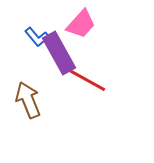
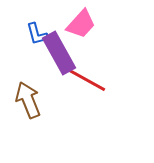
blue L-shape: moved 3 px up; rotated 25 degrees clockwise
